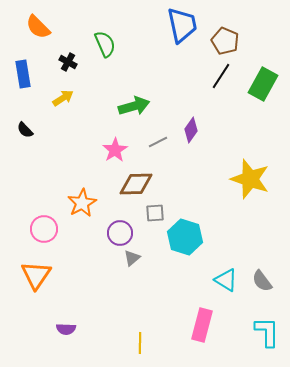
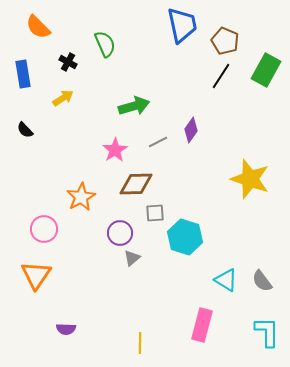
green rectangle: moved 3 px right, 14 px up
orange star: moved 1 px left, 6 px up
